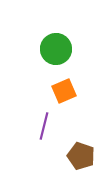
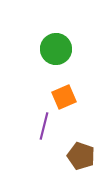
orange square: moved 6 px down
